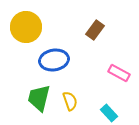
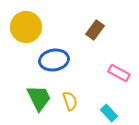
green trapezoid: rotated 140 degrees clockwise
